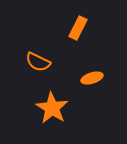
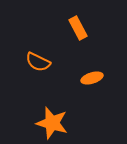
orange rectangle: rotated 55 degrees counterclockwise
orange star: moved 15 px down; rotated 16 degrees counterclockwise
